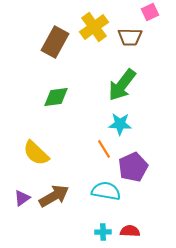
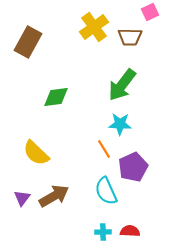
brown rectangle: moved 27 px left
cyan semicircle: rotated 124 degrees counterclockwise
purple triangle: rotated 18 degrees counterclockwise
